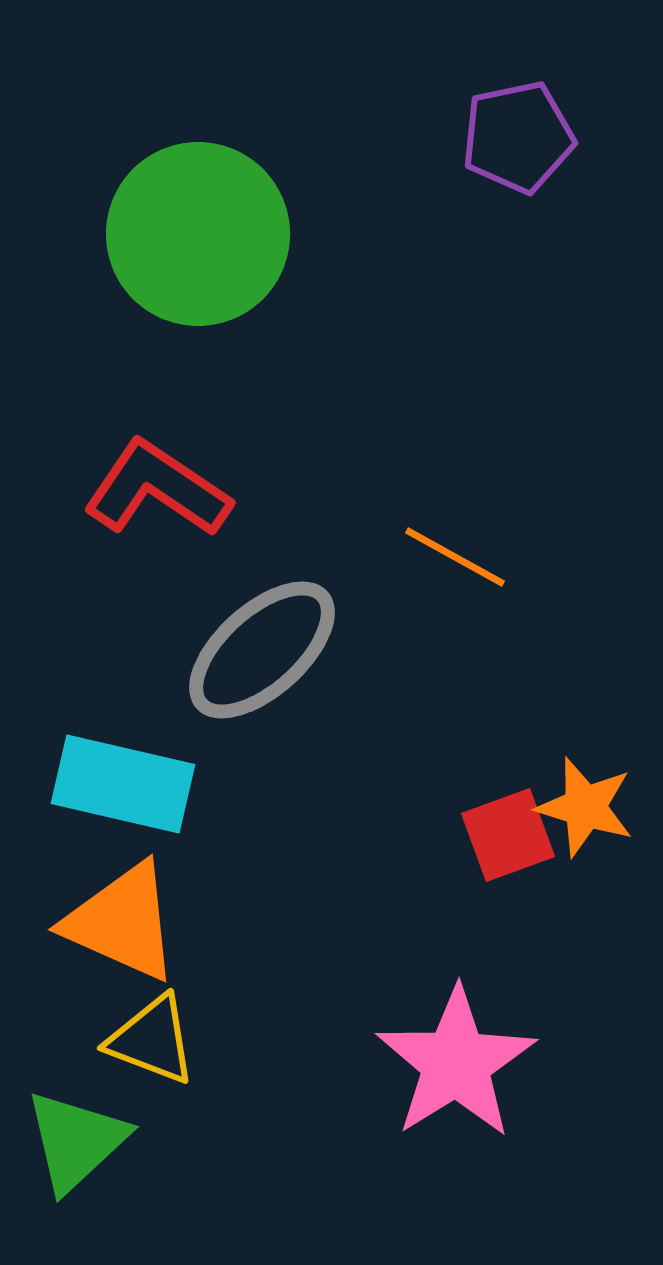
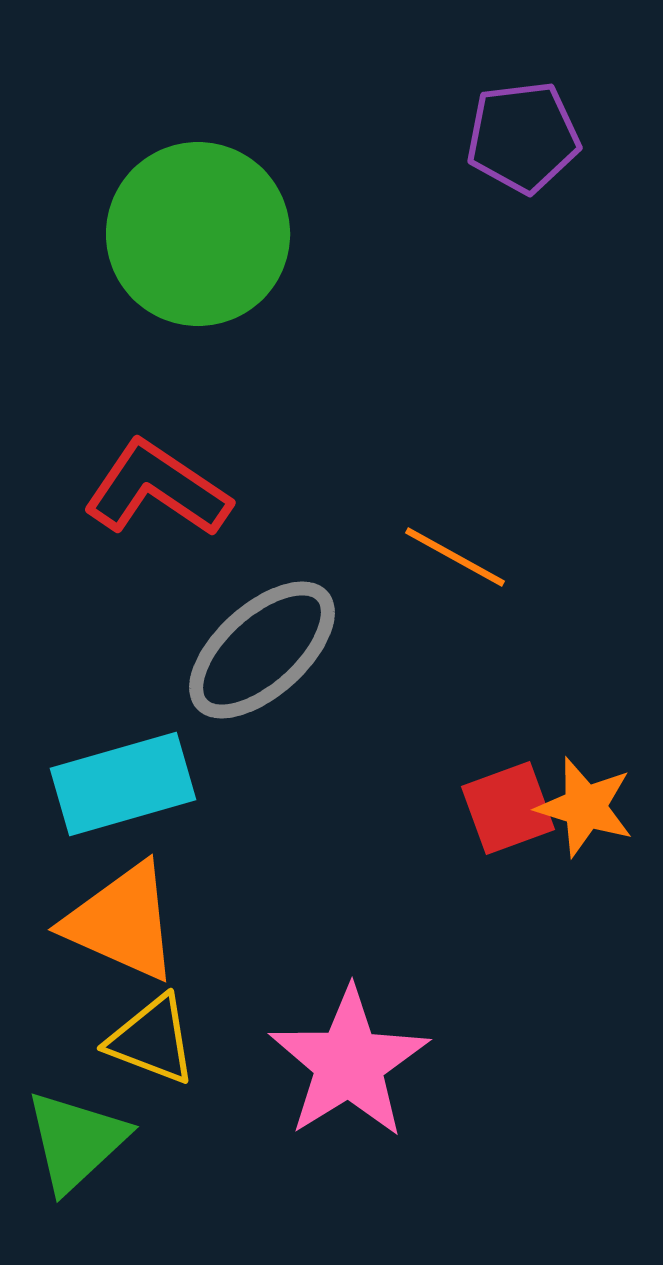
purple pentagon: moved 5 px right; rotated 5 degrees clockwise
cyan rectangle: rotated 29 degrees counterclockwise
red square: moved 27 px up
pink star: moved 107 px left
